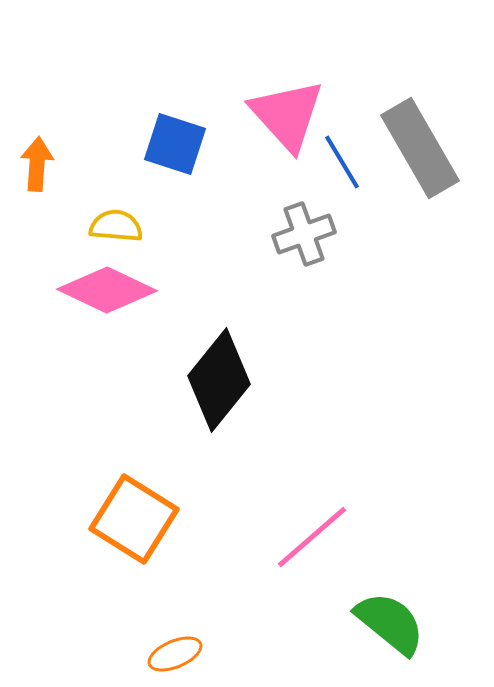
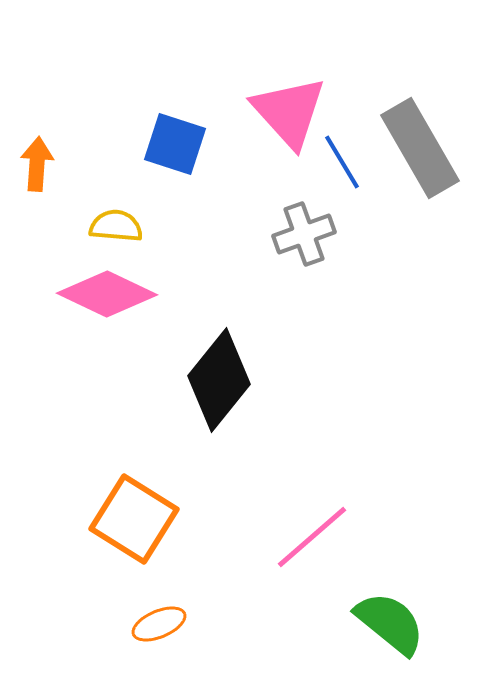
pink triangle: moved 2 px right, 3 px up
pink diamond: moved 4 px down
orange ellipse: moved 16 px left, 30 px up
